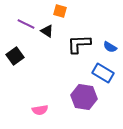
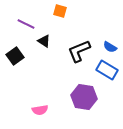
black triangle: moved 3 px left, 10 px down
black L-shape: moved 7 px down; rotated 20 degrees counterclockwise
blue rectangle: moved 4 px right, 3 px up
